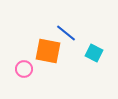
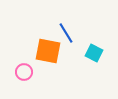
blue line: rotated 20 degrees clockwise
pink circle: moved 3 px down
